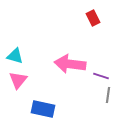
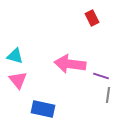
red rectangle: moved 1 px left
pink triangle: rotated 18 degrees counterclockwise
